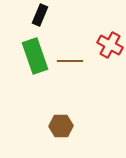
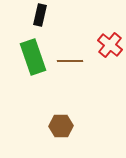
black rectangle: rotated 10 degrees counterclockwise
red cross: rotated 10 degrees clockwise
green rectangle: moved 2 px left, 1 px down
